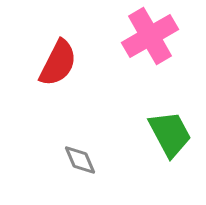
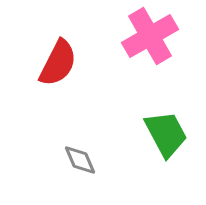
green trapezoid: moved 4 px left
